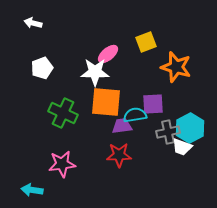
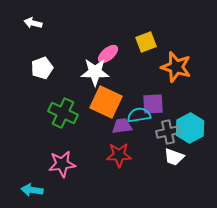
orange square: rotated 20 degrees clockwise
cyan semicircle: moved 4 px right
white trapezoid: moved 8 px left, 10 px down
